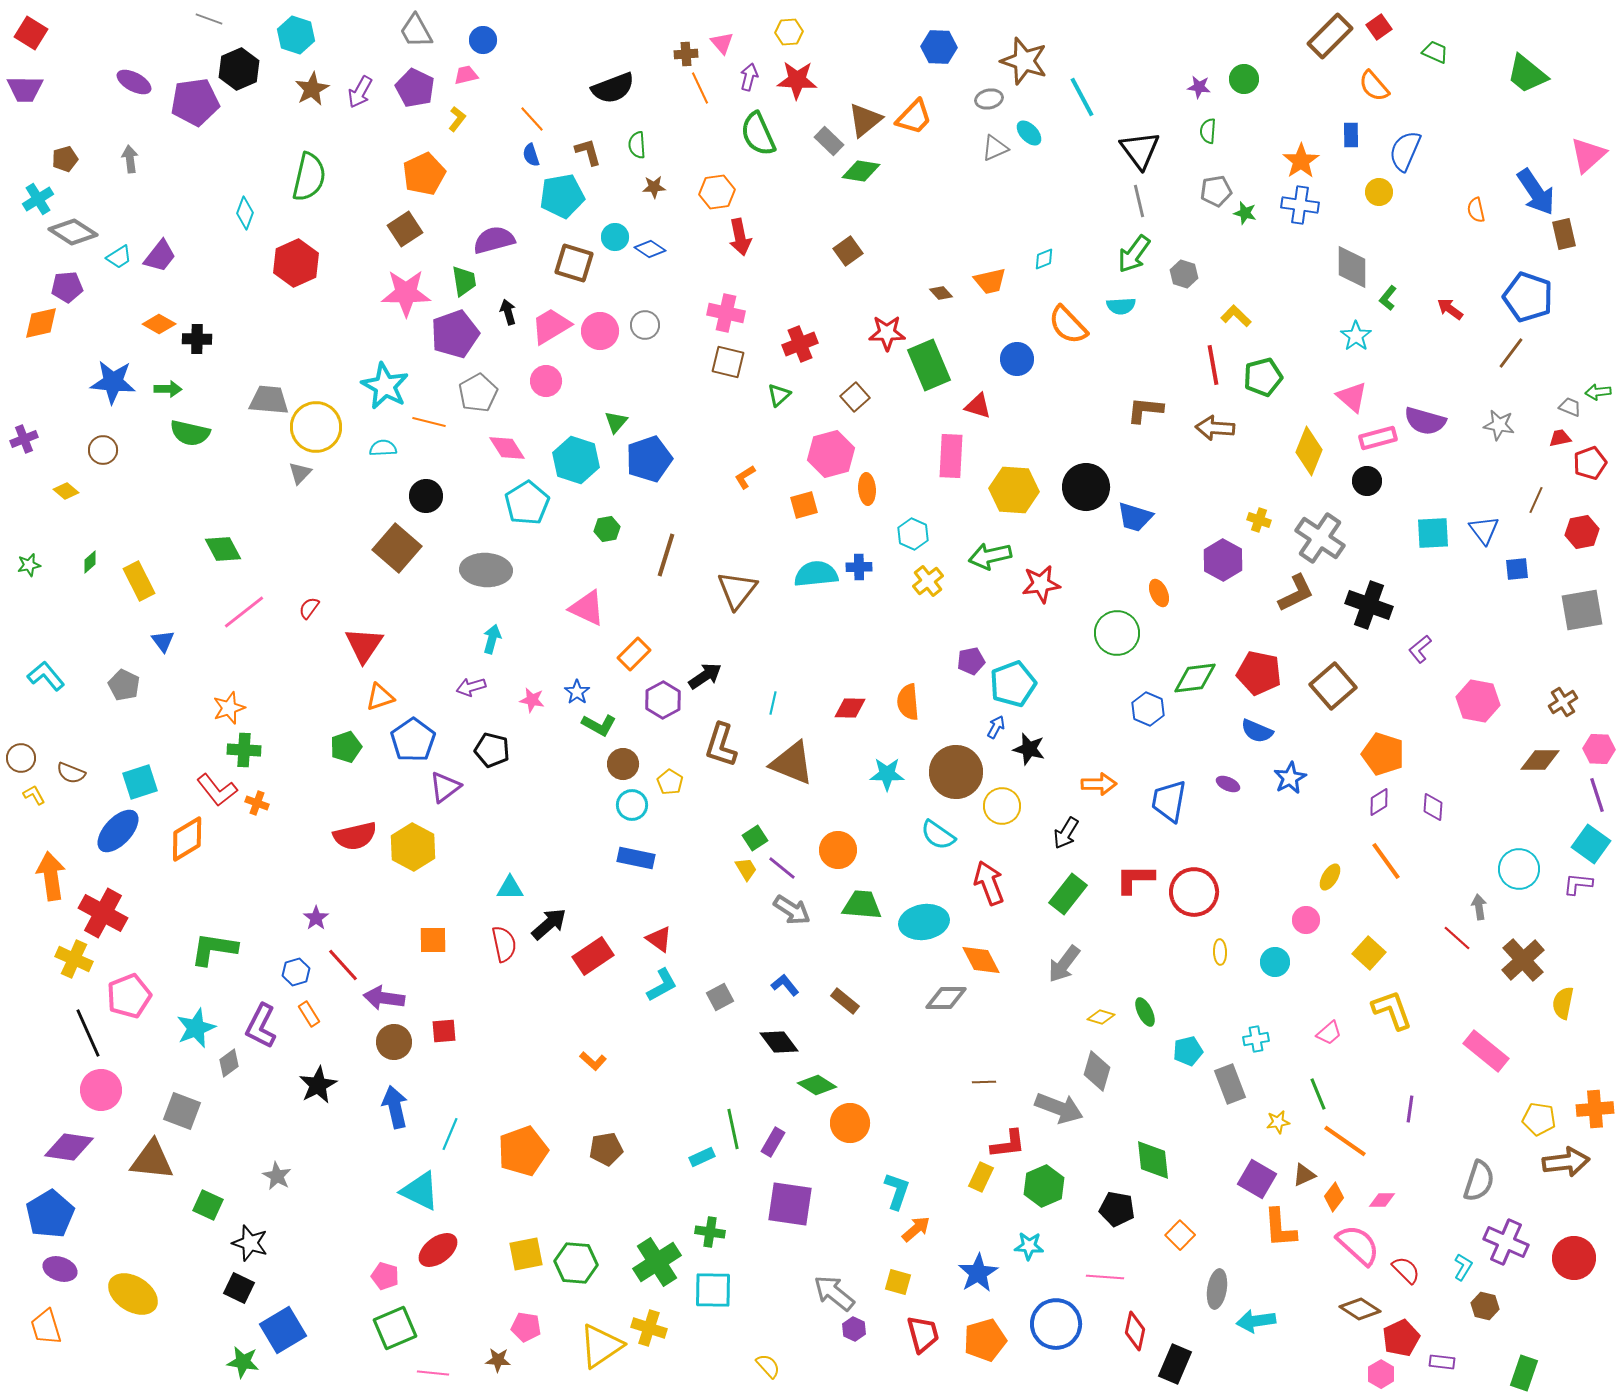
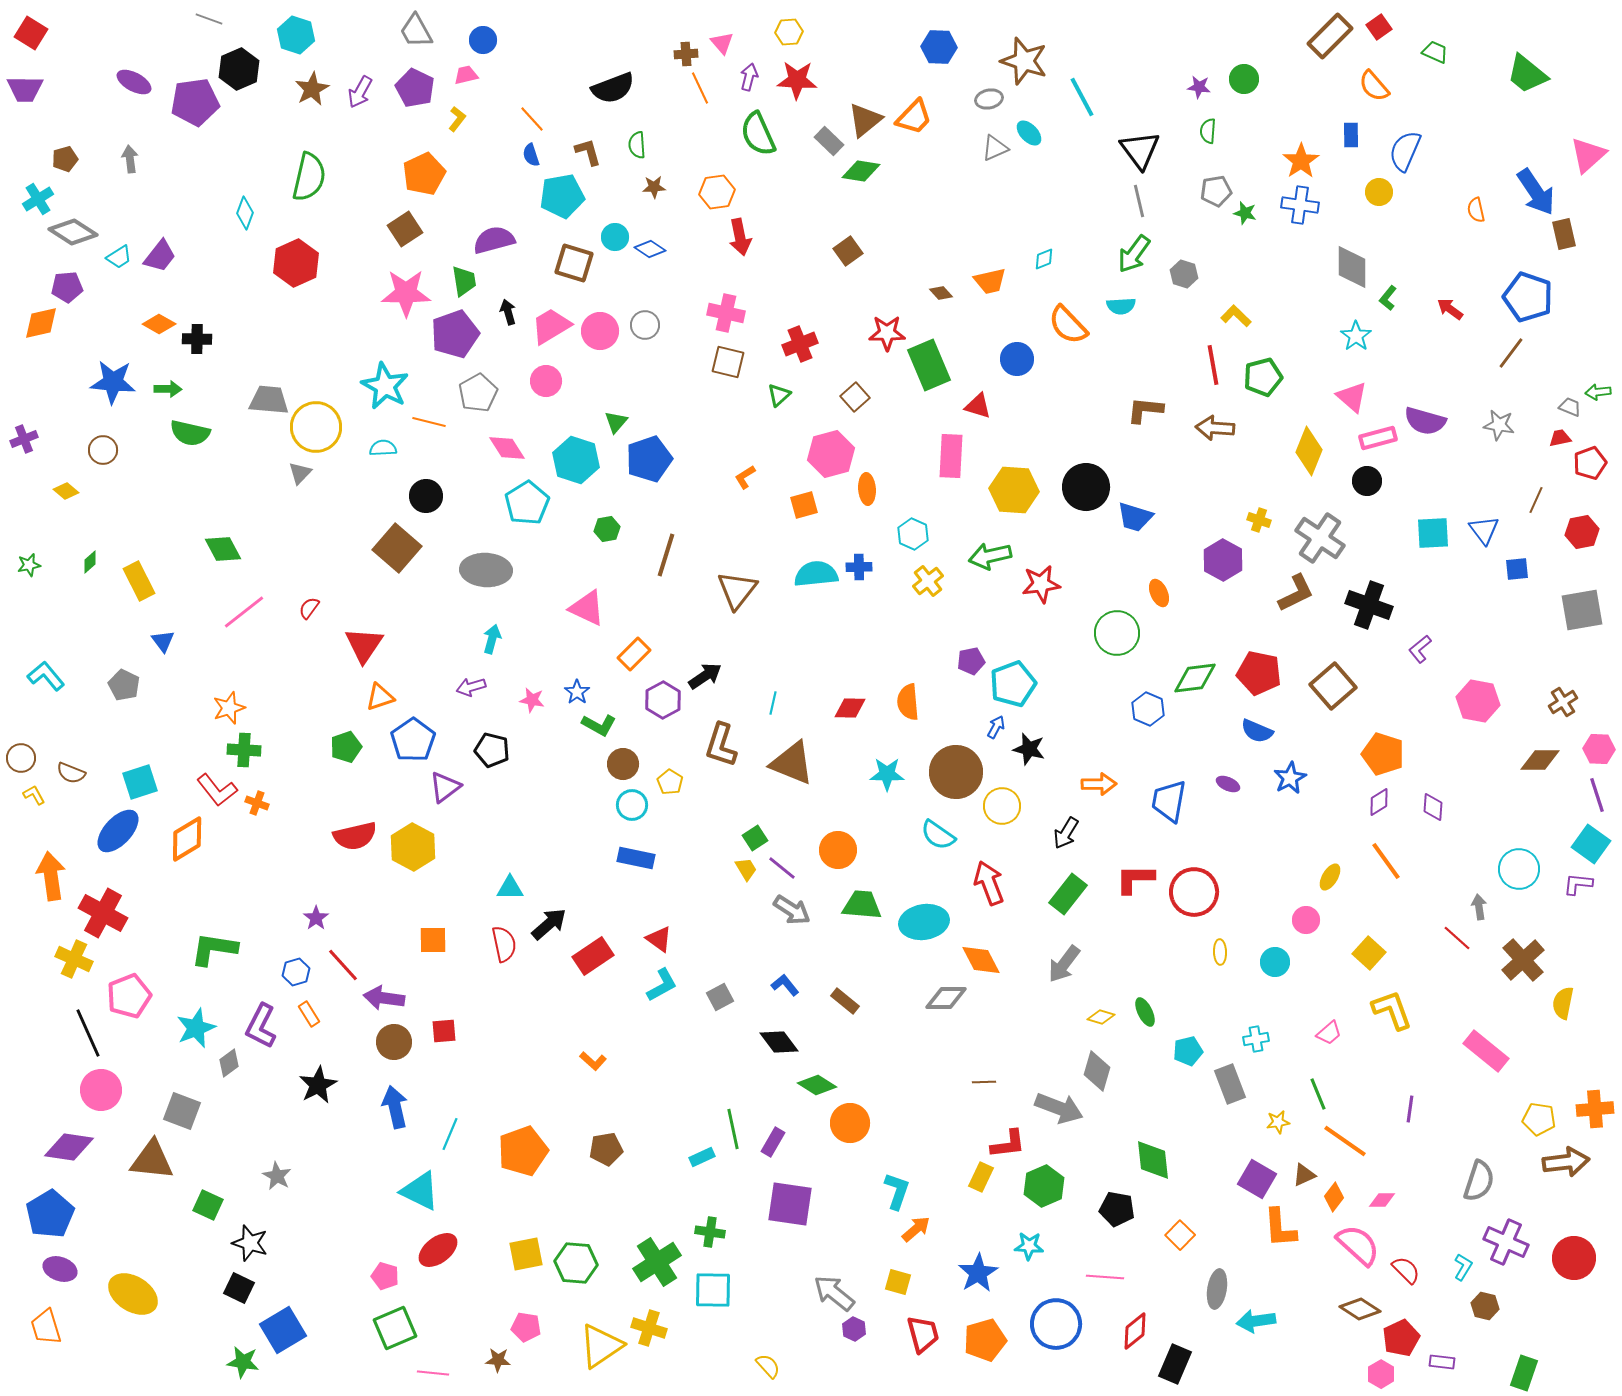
red diamond at (1135, 1331): rotated 39 degrees clockwise
